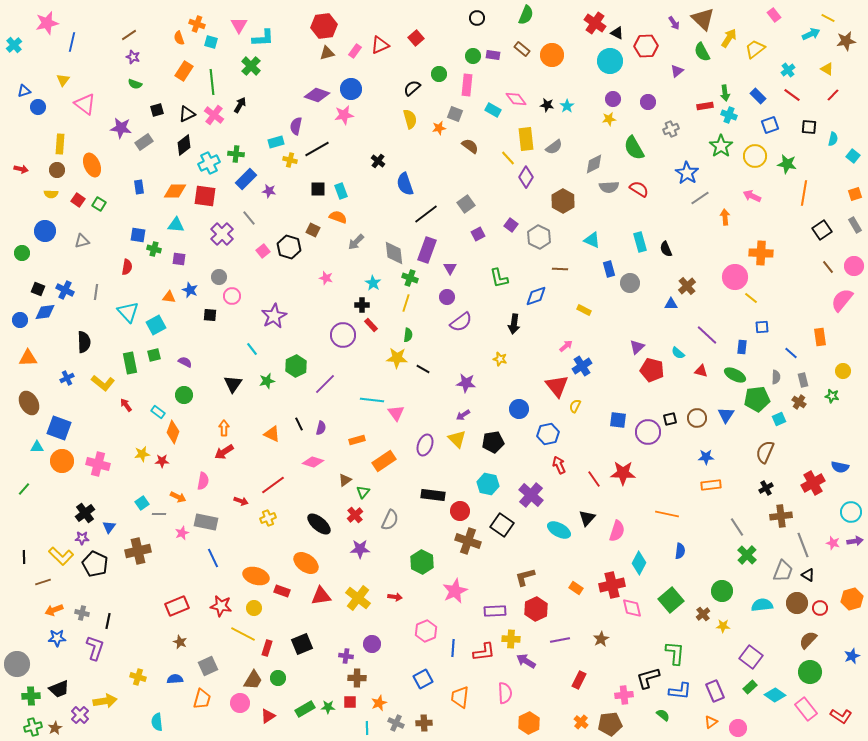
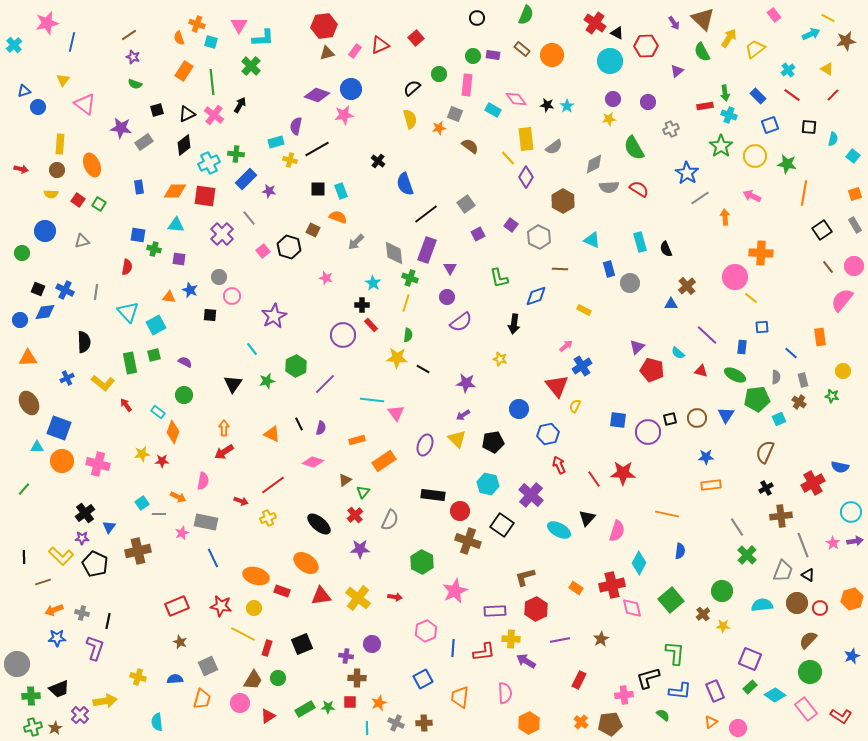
pink star at (833, 543): rotated 16 degrees clockwise
purple square at (751, 657): moved 1 px left, 2 px down; rotated 15 degrees counterclockwise
